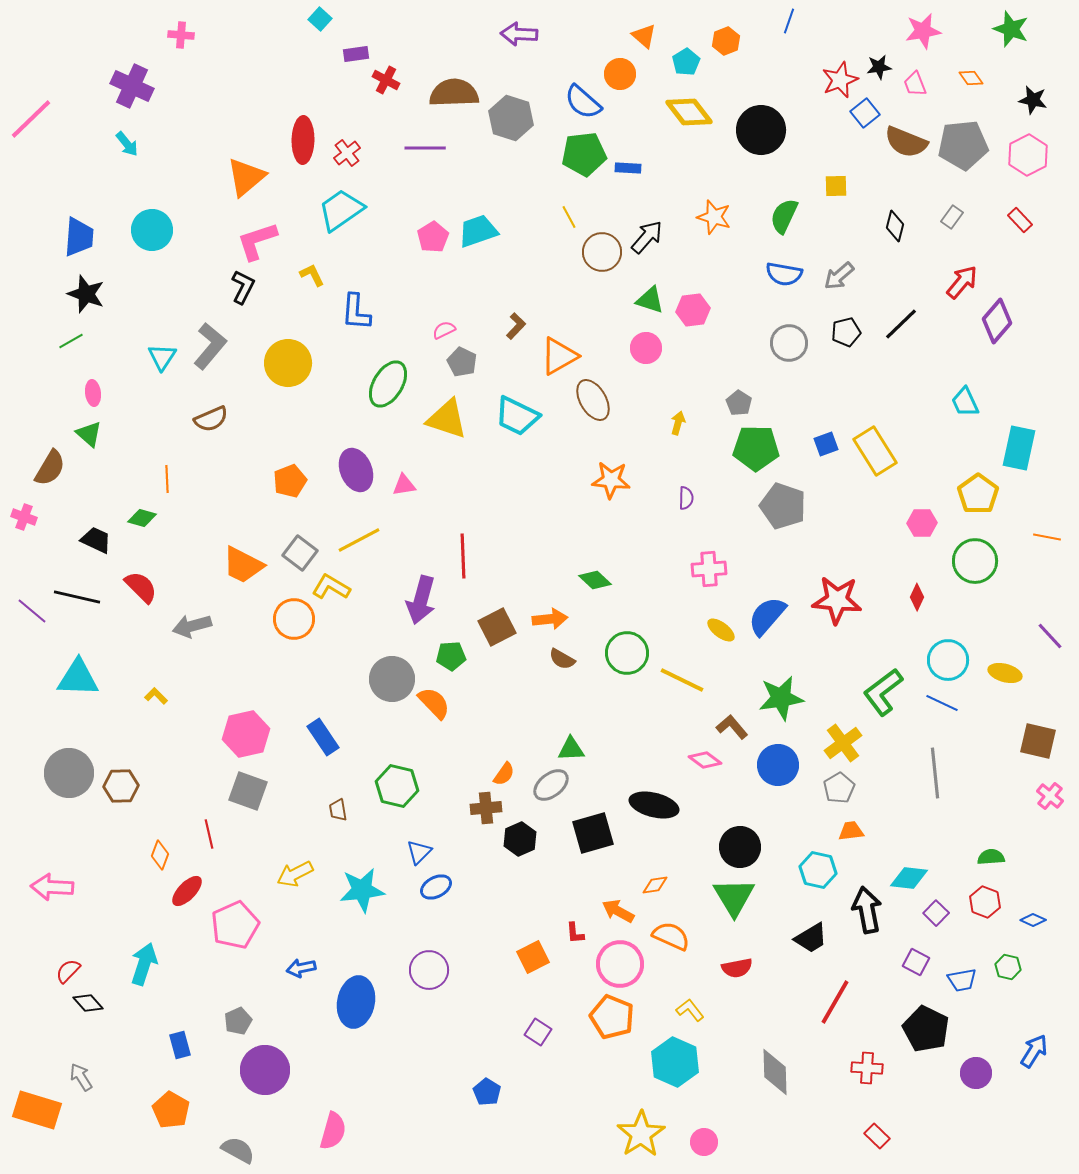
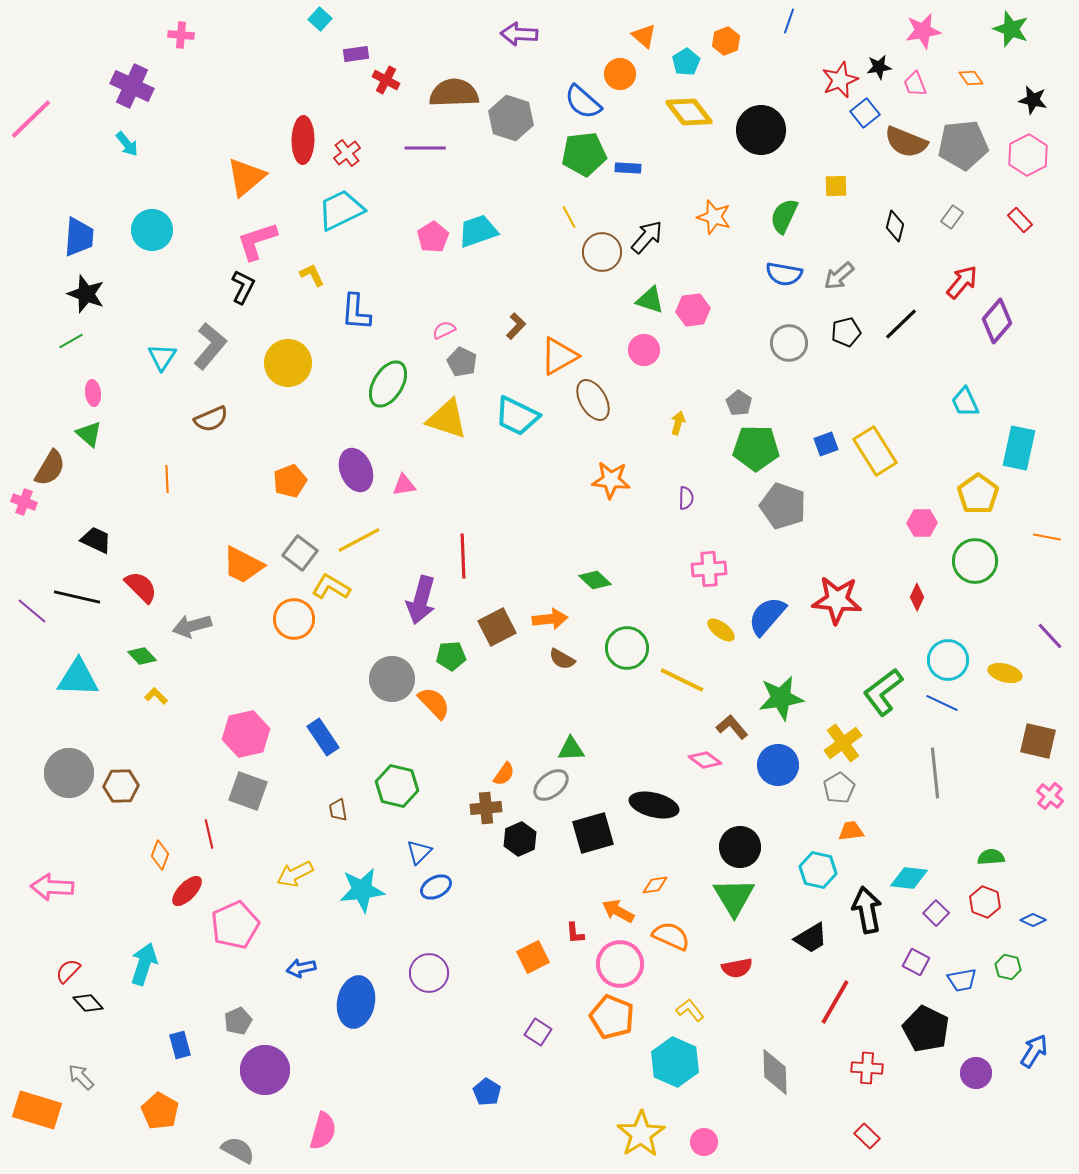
cyan trapezoid at (341, 210): rotated 9 degrees clockwise
pink circle at (646, 348): moved 2 px left, 2 px down
pink cross at (24, 517): moved 15 px up
green diamond at (142, 518): moved 138 px down; rotated 32 degrees clockwise
green circle at (627, 653): moved 5 px up
purple circle at (429, 970): moved 3 px down
gray arrow at (81, 1077): rotated 12 degrees counterclockwise
orange pentagon at (171, 1110): moved 11 px left, 1 px down
pink semicircle at (333, 1131): moved 10 px left
red rectangle at (877, 1136): moved 10 px left
